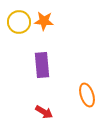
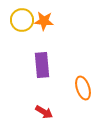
yellow circle: moved 3 px right, 2 px up
orange ellipse: moved 4 px left, 7 px up
